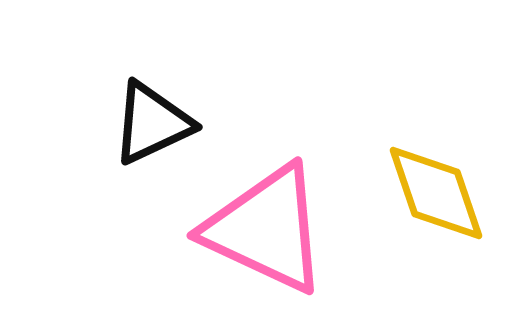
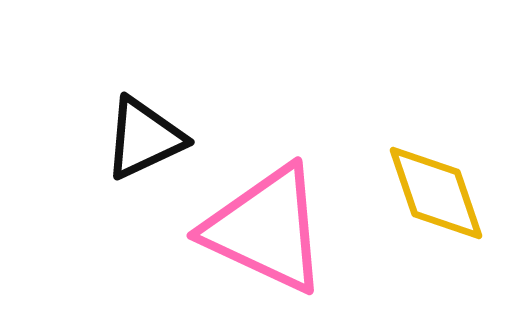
black triangle: moved 8 px left, 15 px down
